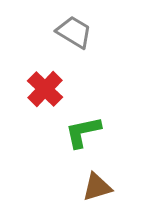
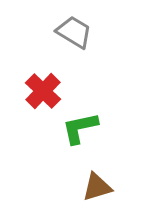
red cross: moved 2 px left, 2 px down
green L-shape: moved 3 px left, 4 px up
